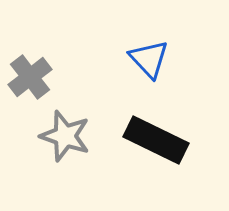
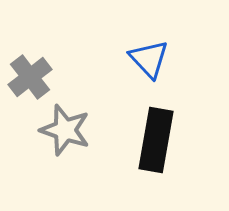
gray star: moved 6 px up
black rectangle: rotated 74 degrees clockwise
